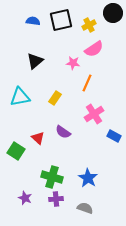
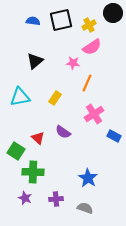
pink semicircle: moved 2 px left, 2 px up
green cross: moved 19 px left, 5 px up; rotated 15 degrees counterclockwise
